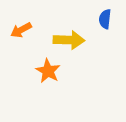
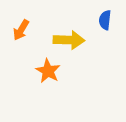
blue semicircle: moved 1 px down
orange arrow: rotated 30 degrees counterclockwise
